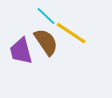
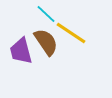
cyan line: moved 2 px up
